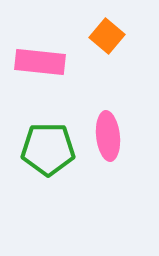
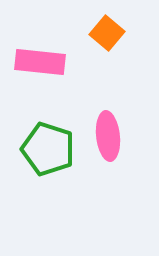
orange square: moved 3 px up
green pentagon: rotated 18 degrees clockwise
